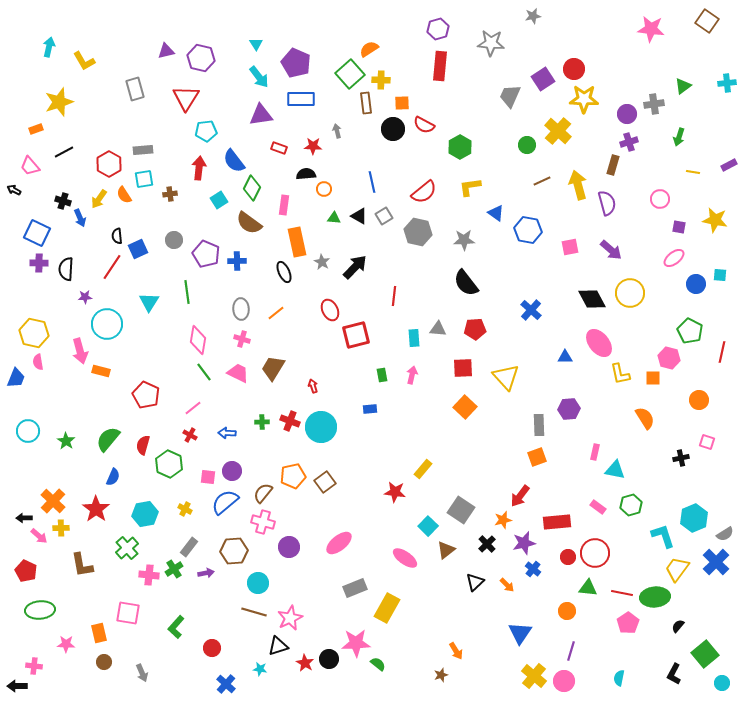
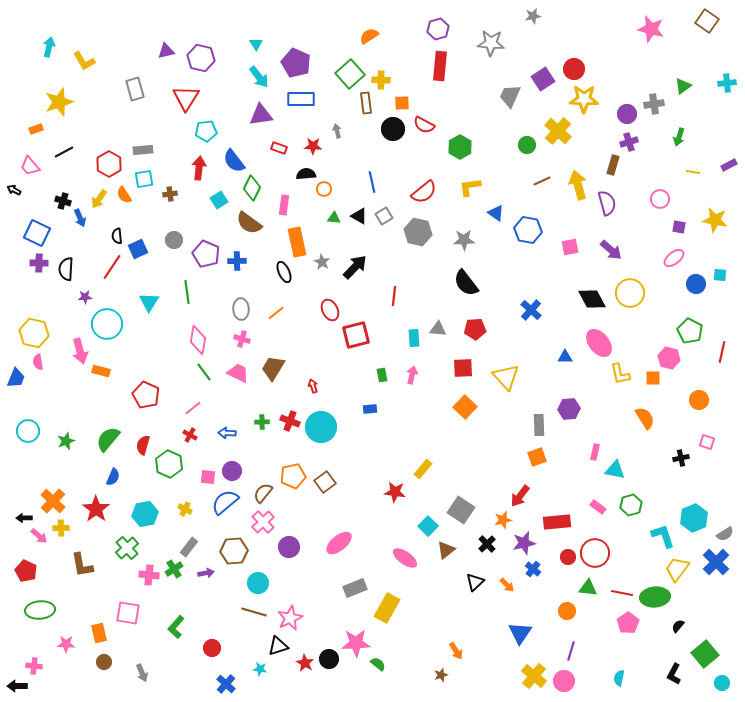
pink star at (651, 29): rotated 8 degrees clockwise
orange semicircle at (369, 49): moved 13 px up
green star at (66, 441): rotated 18 degrees clockwise
pink cross at (263, 522): rotated 30 degrees clockwise
